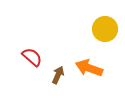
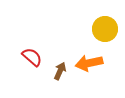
orange arrow: moved 5 px up; rotated 32 degrees counterclockwise
brown arrow: moved 2 px right, 4 px up
